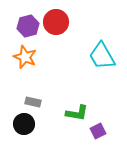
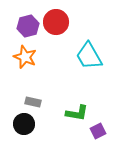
cyan trapezoid: moved 13 px left
